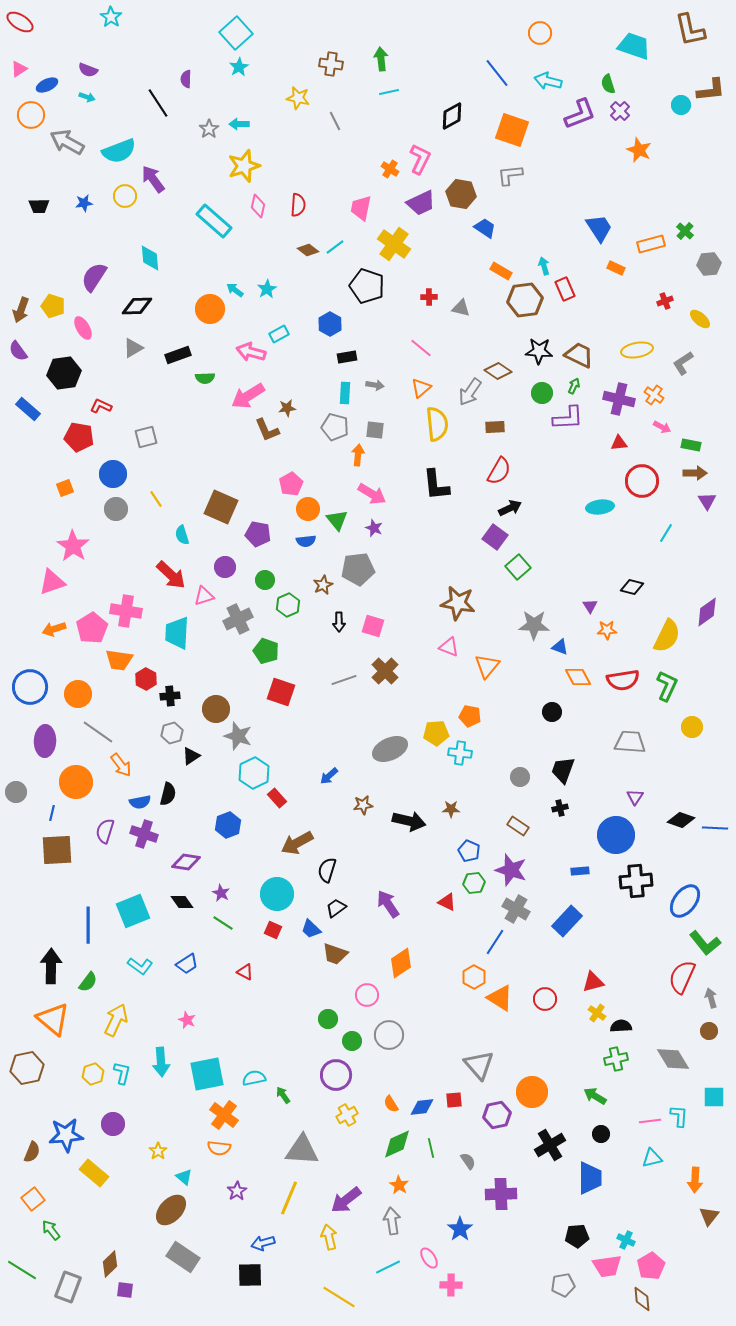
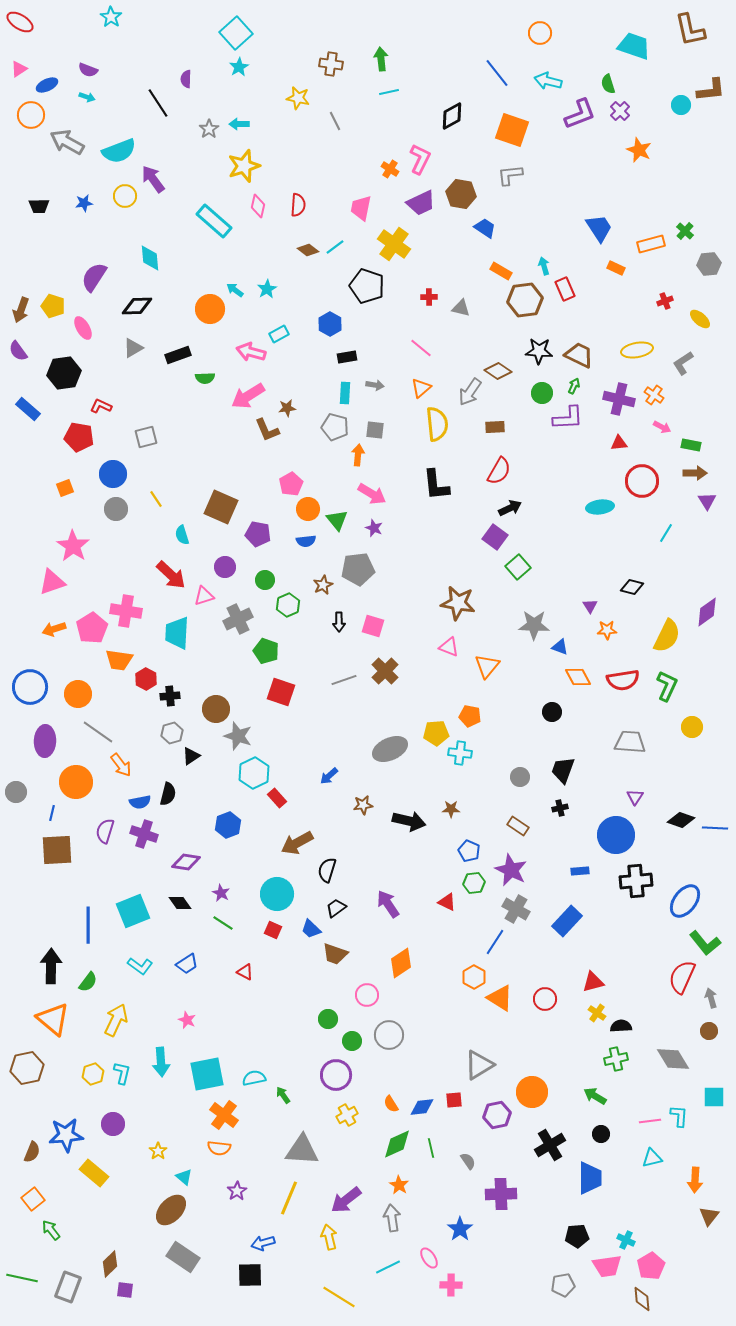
purple star at (511, 870): rotated 8 degrees clockwise
black diamond at (182, 902): moved 2 px left, 1 px down
gray triangle at (479, 1065): rotated 40 degrees clockwise
gray arrow at (392, 1221): moved 3 px up
green line at (22, 1270): moved 8 px down; rotated 20 degrees counterclockwise
